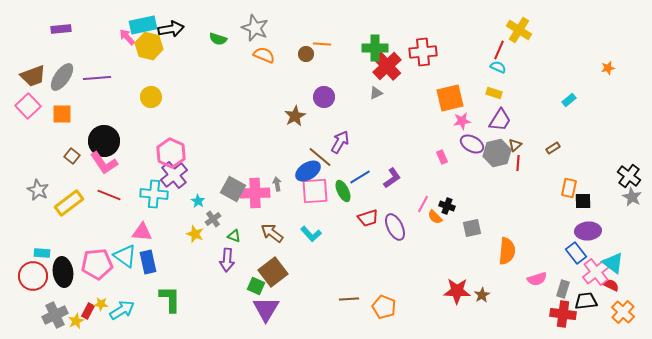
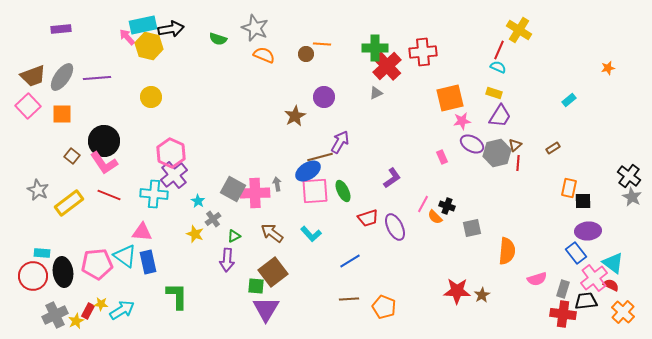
purple trapezoid at (500, 120): moved 4 px up
brown line at (320, 157): rotated 55 degrees counterclockwise
blue line at (360, 177): moved 10 px left, 84 px down
green triangle at (234, 236): rotated 48 degrees counterclockwise
pink cross at (596, 272): moved 2 px left, 6 px down
green square at (256, 286): rotated 18 degrees counterclockwise
green L-shape at (170, 299): moved 7 px right, 3 px up
